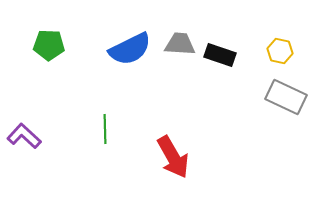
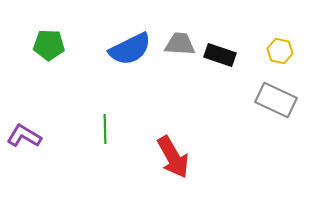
gray rectangle: moved 10 px left, 3 px down
purple L-shape: rotated 12 degrees counterclockwise
